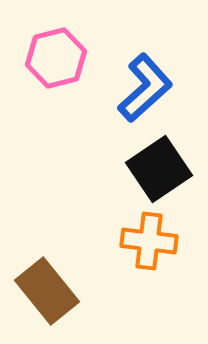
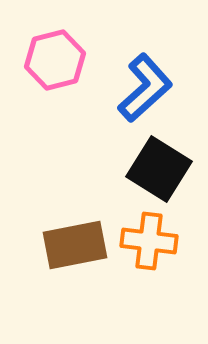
pink hexagon: moved 1 px left, 2 px down
black square: rotated 24 degrees counterclockwise
brown rectangle: moved 28 px right, 46 px up; rotated 62 degrees counterclockwise
